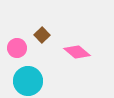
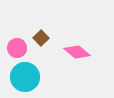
brown square: moved 1 px left, 3 px down
cyan circle: moved 3 px left, 4 px up
